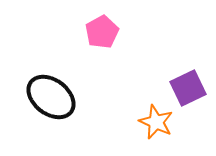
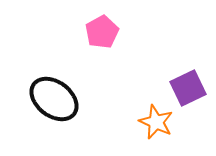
black ellipse: moved 3 px right, 2 px down
